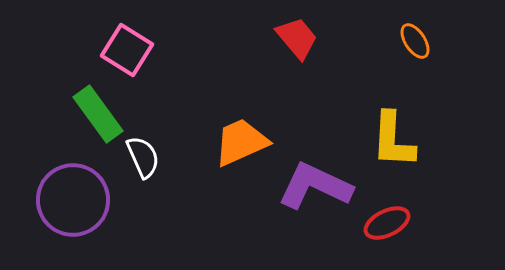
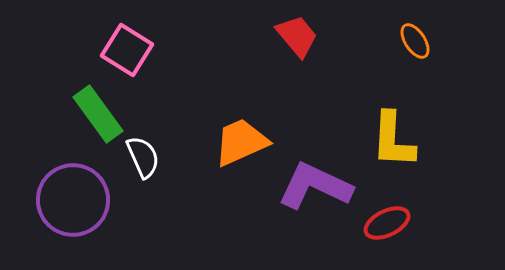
red trapezoid: moved 2 px up
